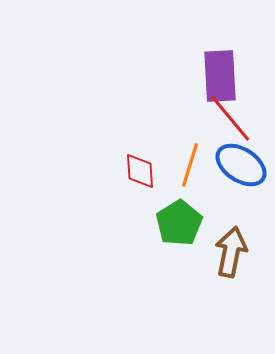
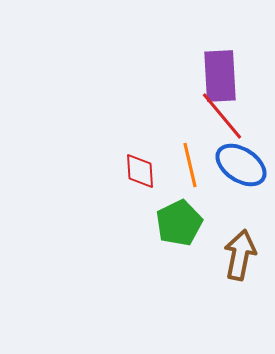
red line: moved 8 px left, 2 px up
orange line: rotated 30 degrees counterclockwise
green pentagon: rotated 6 degrees clockwise
brown arrow: moved 9 px right, 3 px down
